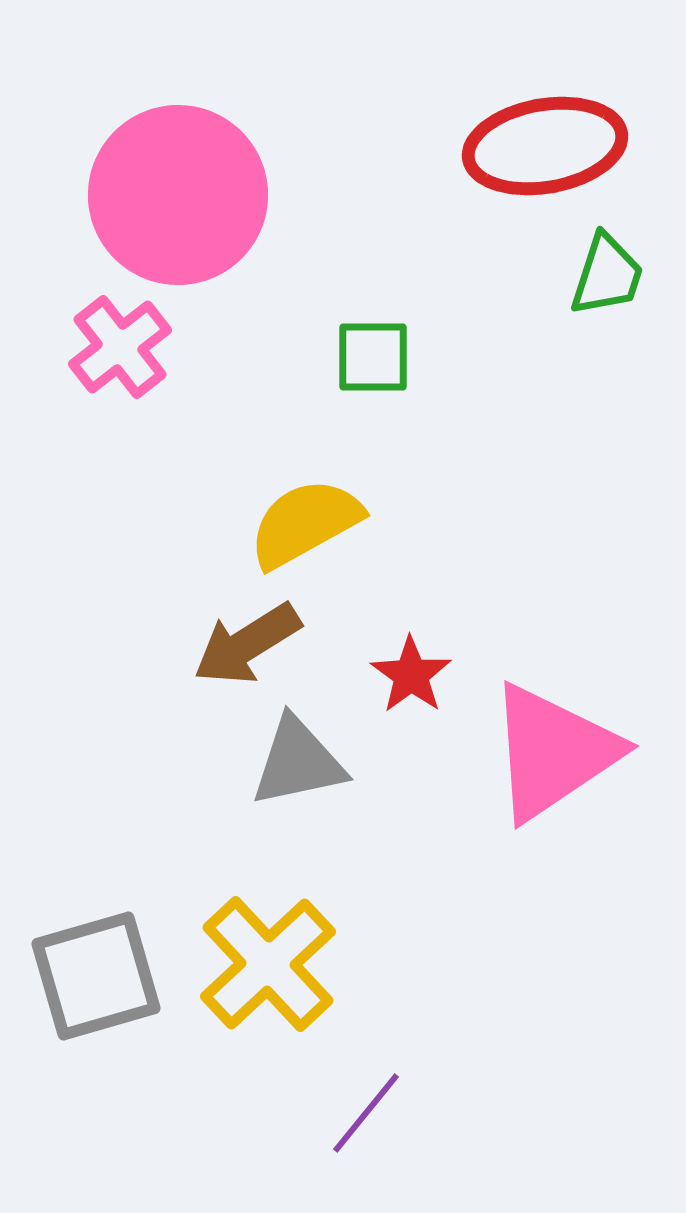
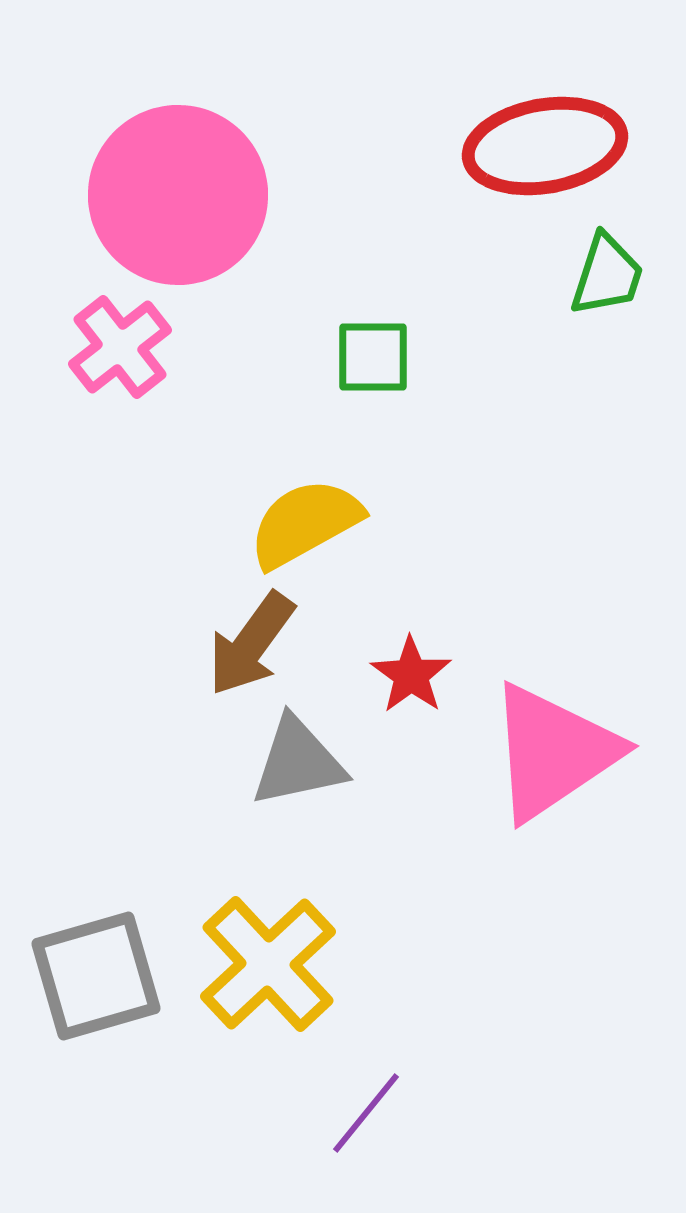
brown arrow: moved 4 px right; rotated 22 degrees counterclockwise
